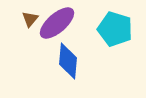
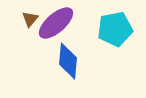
purple ellipse: moved 1 px left
cyan pentagon: rotated 28 degrees counterclockwise
